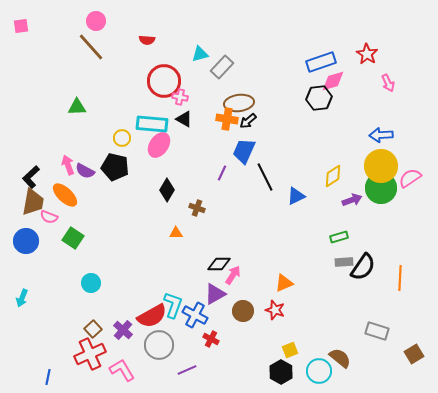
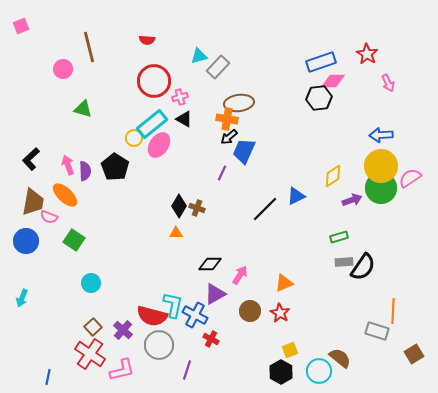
pink circle at (96, 21): moved 33 px left, 48 px down
pink square at (21, 26): rotated 14 degrees counterclockwise
brown line at (91, 47): moved 2 px left; rotated 28 degrees clockwise
cyan triangle at (200, 54): moved 1 px left, 2 px down
gray rectangle at (222, 67): moved 4 px left
red circle at (164, 81): moved 10 px left
pink diamond at (333, 81): rotated 15 degrees clockwise
pink cross at (180, 97): rotated 28 degrees counterclockwise
green triangle at (77, 107): moved 6 px right, 2 px down; rotated 18 degrees clockwise
black arrow at (248, 121): moved 19 px left, 16 px down
cyan rectangle at (152, 124): rotated 44 degrees counterclockwise
yellow circle at (122, 138): moved 12 px right
black pentagon at (115, 167): rotated 20 degrees clockwise
purple semicircle at (85, 171): rotated 120 degrees counterclockwise
black L-shape at (31, 177): moved 18 px up
black line at (265, 177): moved 32 px down; rotated 72 degrees clockwise
black diamond at (167, 190): moved 12 px right, 16 px down
green square at (73, 238): moved 1 px right, 2 px down
black diamond at (219, 264): moved 9 px left
pink arrow at (233, 275): moved 7 px right
orange line at (400, 278): moved 7 px left, 33 px down
cyan L-shape at (173, 305): rotated 8 degrees counterclockwise
red star at (275, 310): moved 5 px right, 3 px down; rotated 12 degrees clockwise
brown circle at (243, 311): moved 7 px right
red semicircle at (152, 316): rotated 44 degrees clockwise
brown square at (93, 329): moved 2 px up
red cross at (90, 354): rotated 32 degrees counterclockwise
pink L-shape at (122, 370): rotated 108 degrees clockwise
purple line at (187, 370): rotated 48 degrees counterclockwise
